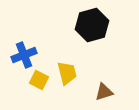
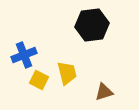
black hexagon: rotated 8 degrees clockwise
